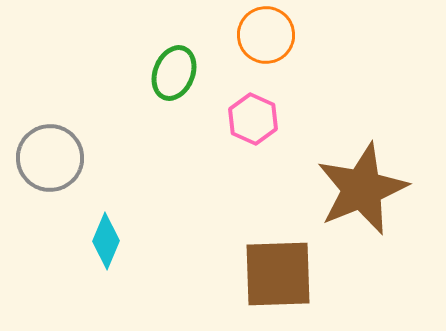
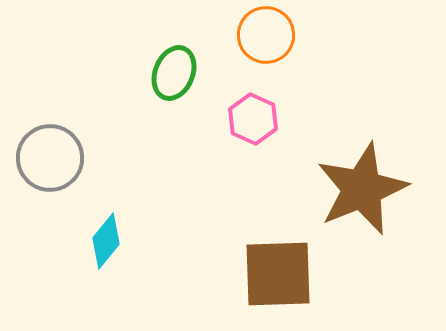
cyan diamond: rotated 16 degrees clockwise
